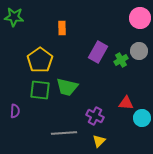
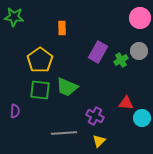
green trapezoid: rotated 10 degrees clockwise
